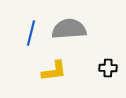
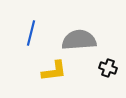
gray semicircle: moved 10 px right, 11 px down
black cross: rotated 18 degrees clockwise
